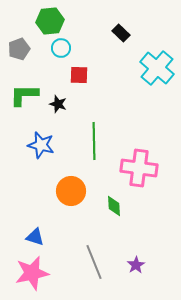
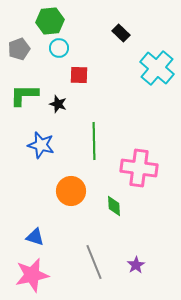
cyan circle: moved 2 px left
pink star: moved 2 px down
